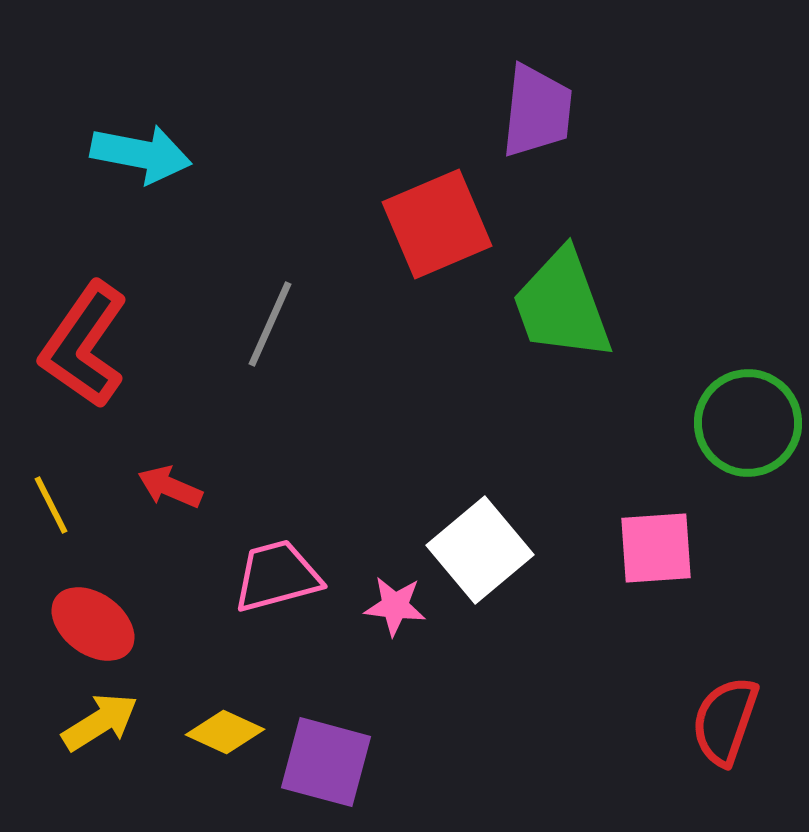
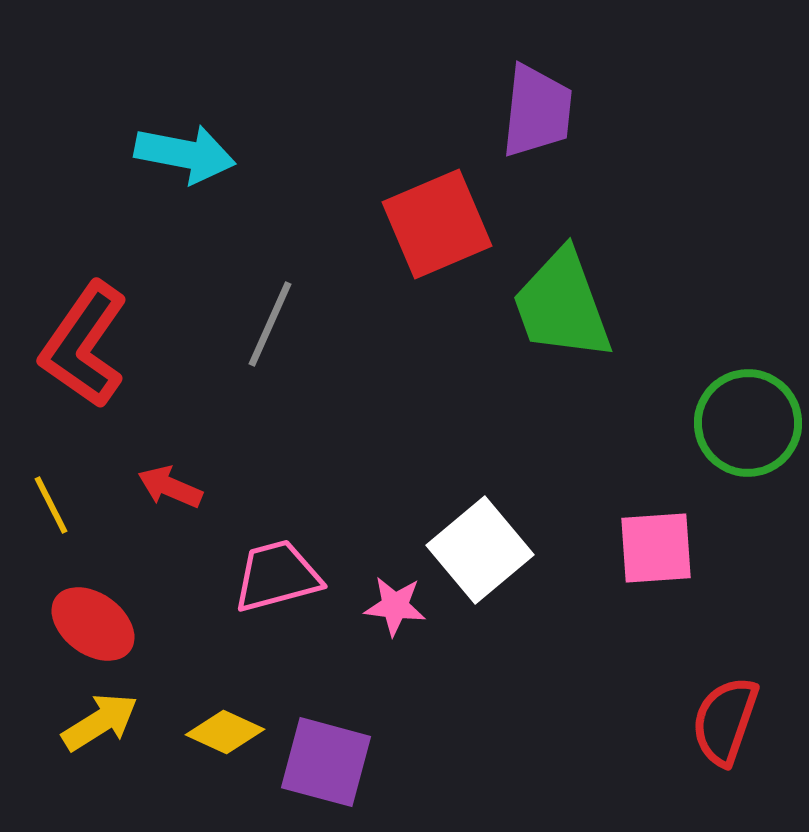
cyan arrow: moved 44 px right
